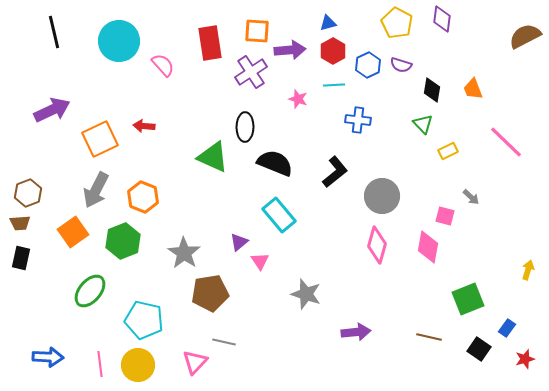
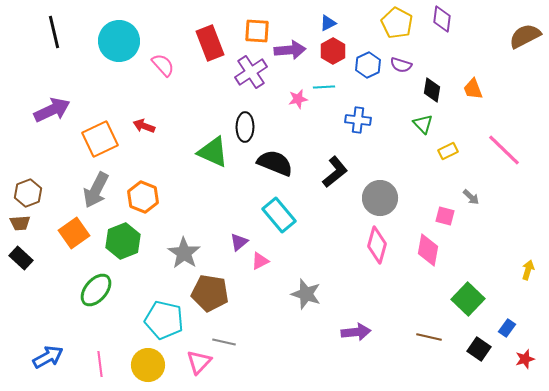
blue triangle at (328, 23): rotated 12 degrees counterclockwise
red rectangle at (210, 43): rotated 12 degrees counterclockwise
cyan line at (334, 85): moved 10 px left, 2 px down
pink star at (298, 99): rotated 30 degrees counterclockwise
red arrow at (144, 126): rotated 15 degrees clockwise
pink line at (506, 142): moved 2 px left, 8 px down
green triangle at (213, 157): moved 5 px up
gray circle at (382, 196): moved 2 px left, 2 px down
orange square at (73, 232): moved 1 px right, 1 px down
pink diamond at (428, 247): moved 3 px down
black rectangle at (21, 258): rotated 60 degrees counterclockwise
pink triangle at (260, 261): rotated 36 degrees clockwise
green ellipse at (90, 291): moved 6 px right, 1 px up
brown pentagon at (210, 293): rotated 18 degrees clockwise
green square at (468, 299): rotated 24 degrees counterclockwise
cyan pentagon at (144, 320): moved 20 px right
blue arrow at (48, 357): rotated 32 degrees counterclockwise
pink triangle at (195, 362): moved 4 px right
yellow circle at (138, 365): moved 10 px right
